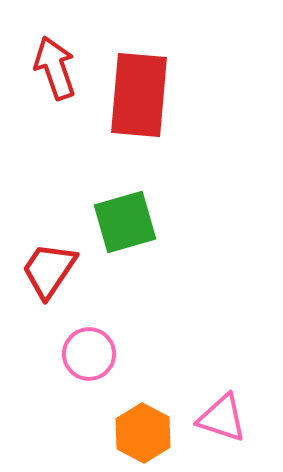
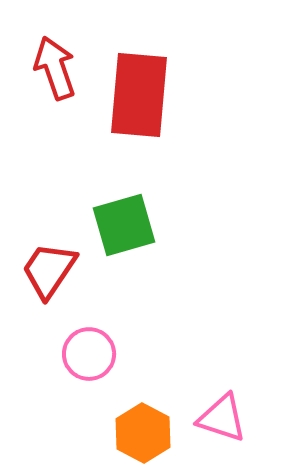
green square: moved 1 px left, 3 px down
